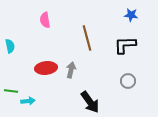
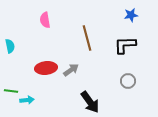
blue star: rotated 16 degrees counterclockwise
gray arrow: rotated 42 degrees clockwise
cyan arrow: moved 1 px left, 1 px up
